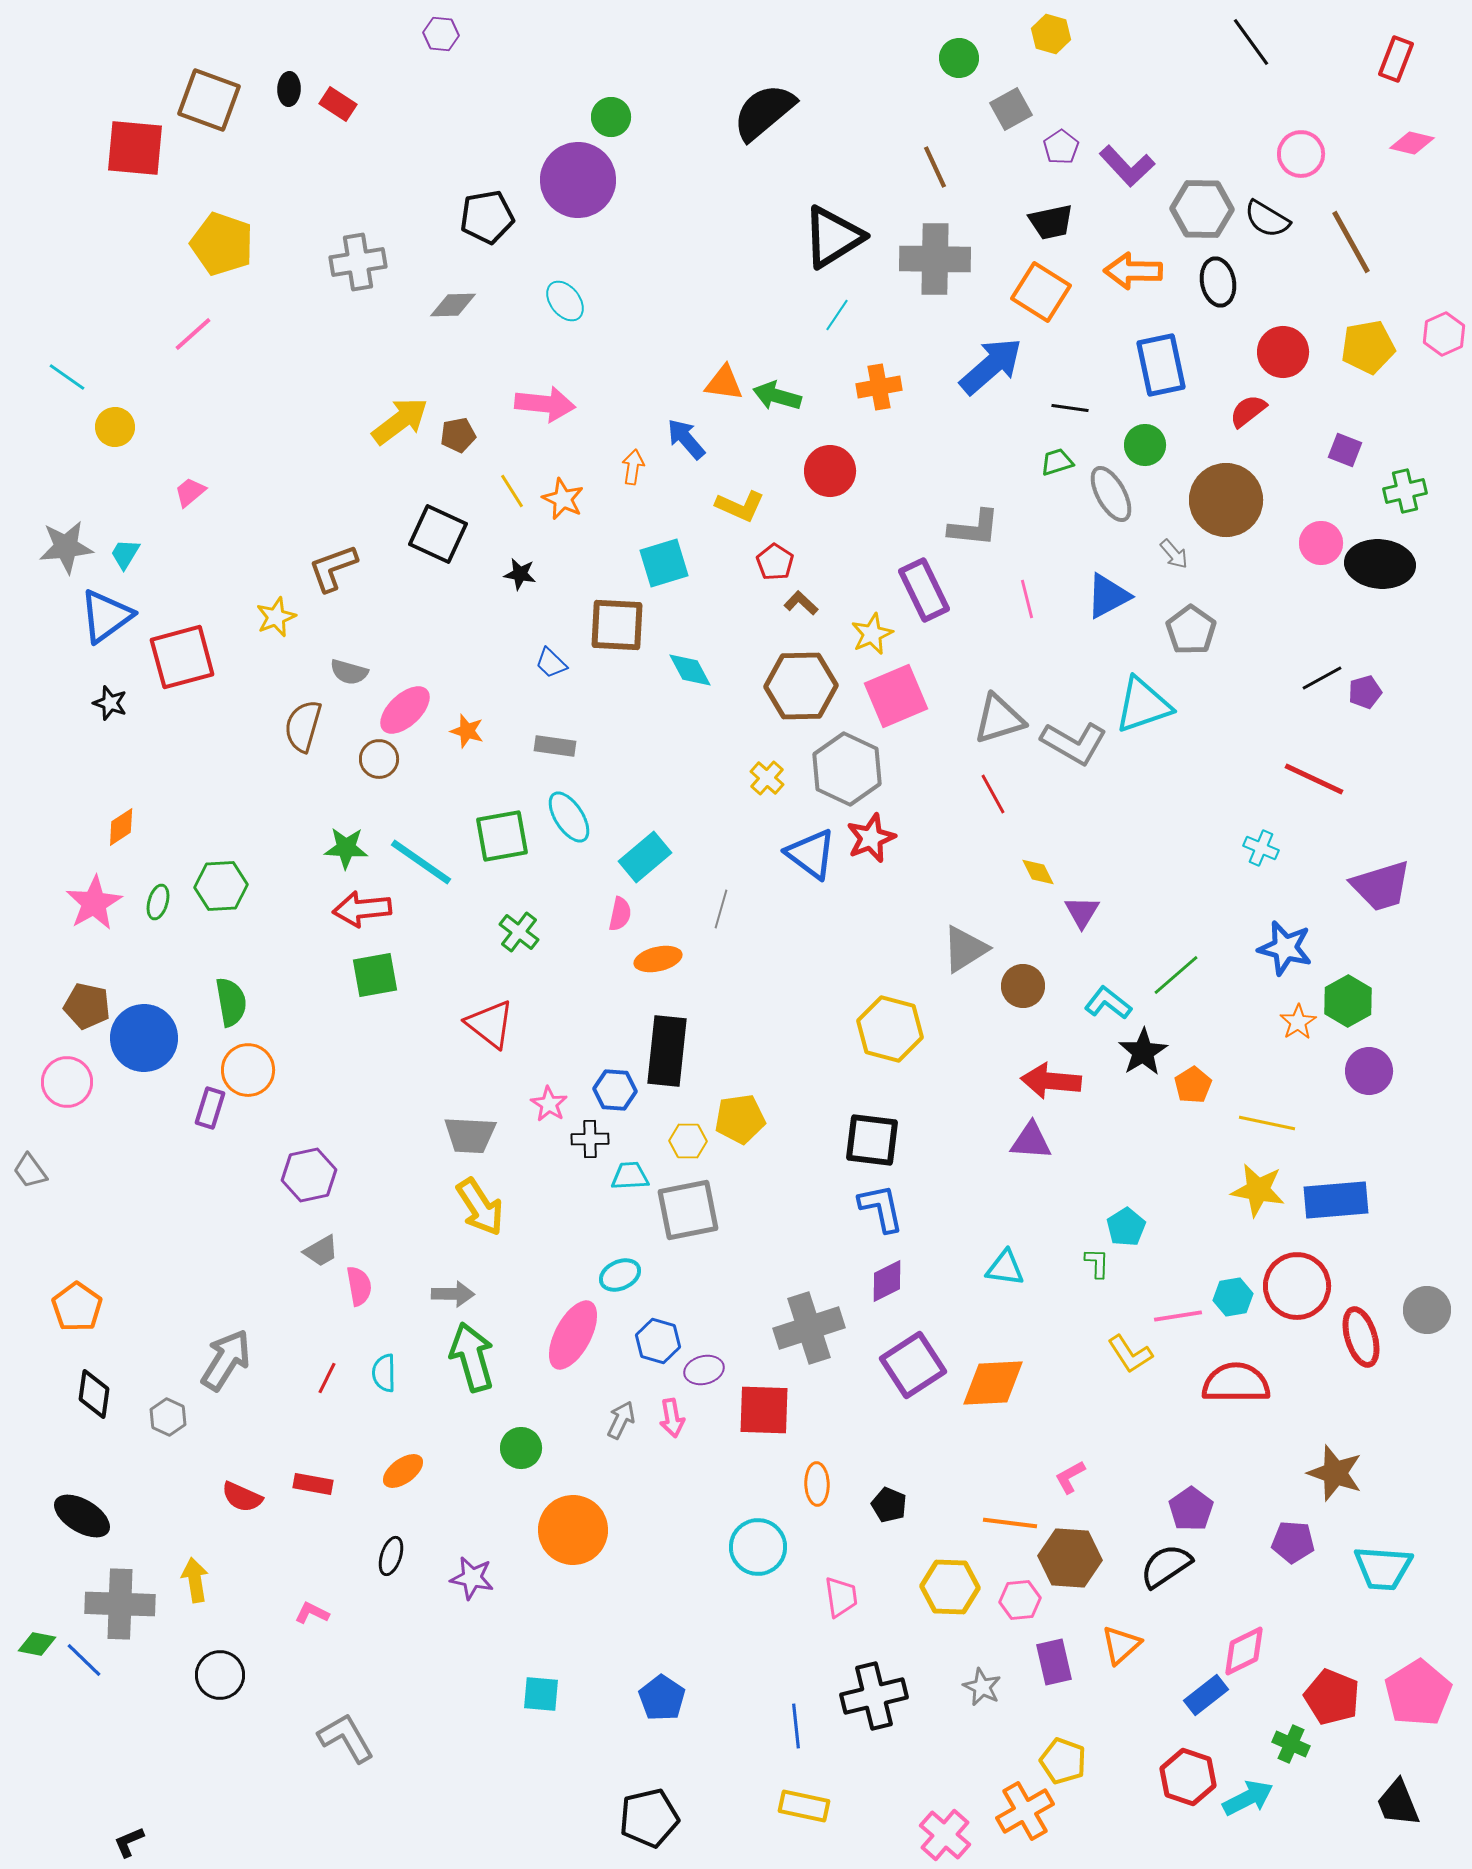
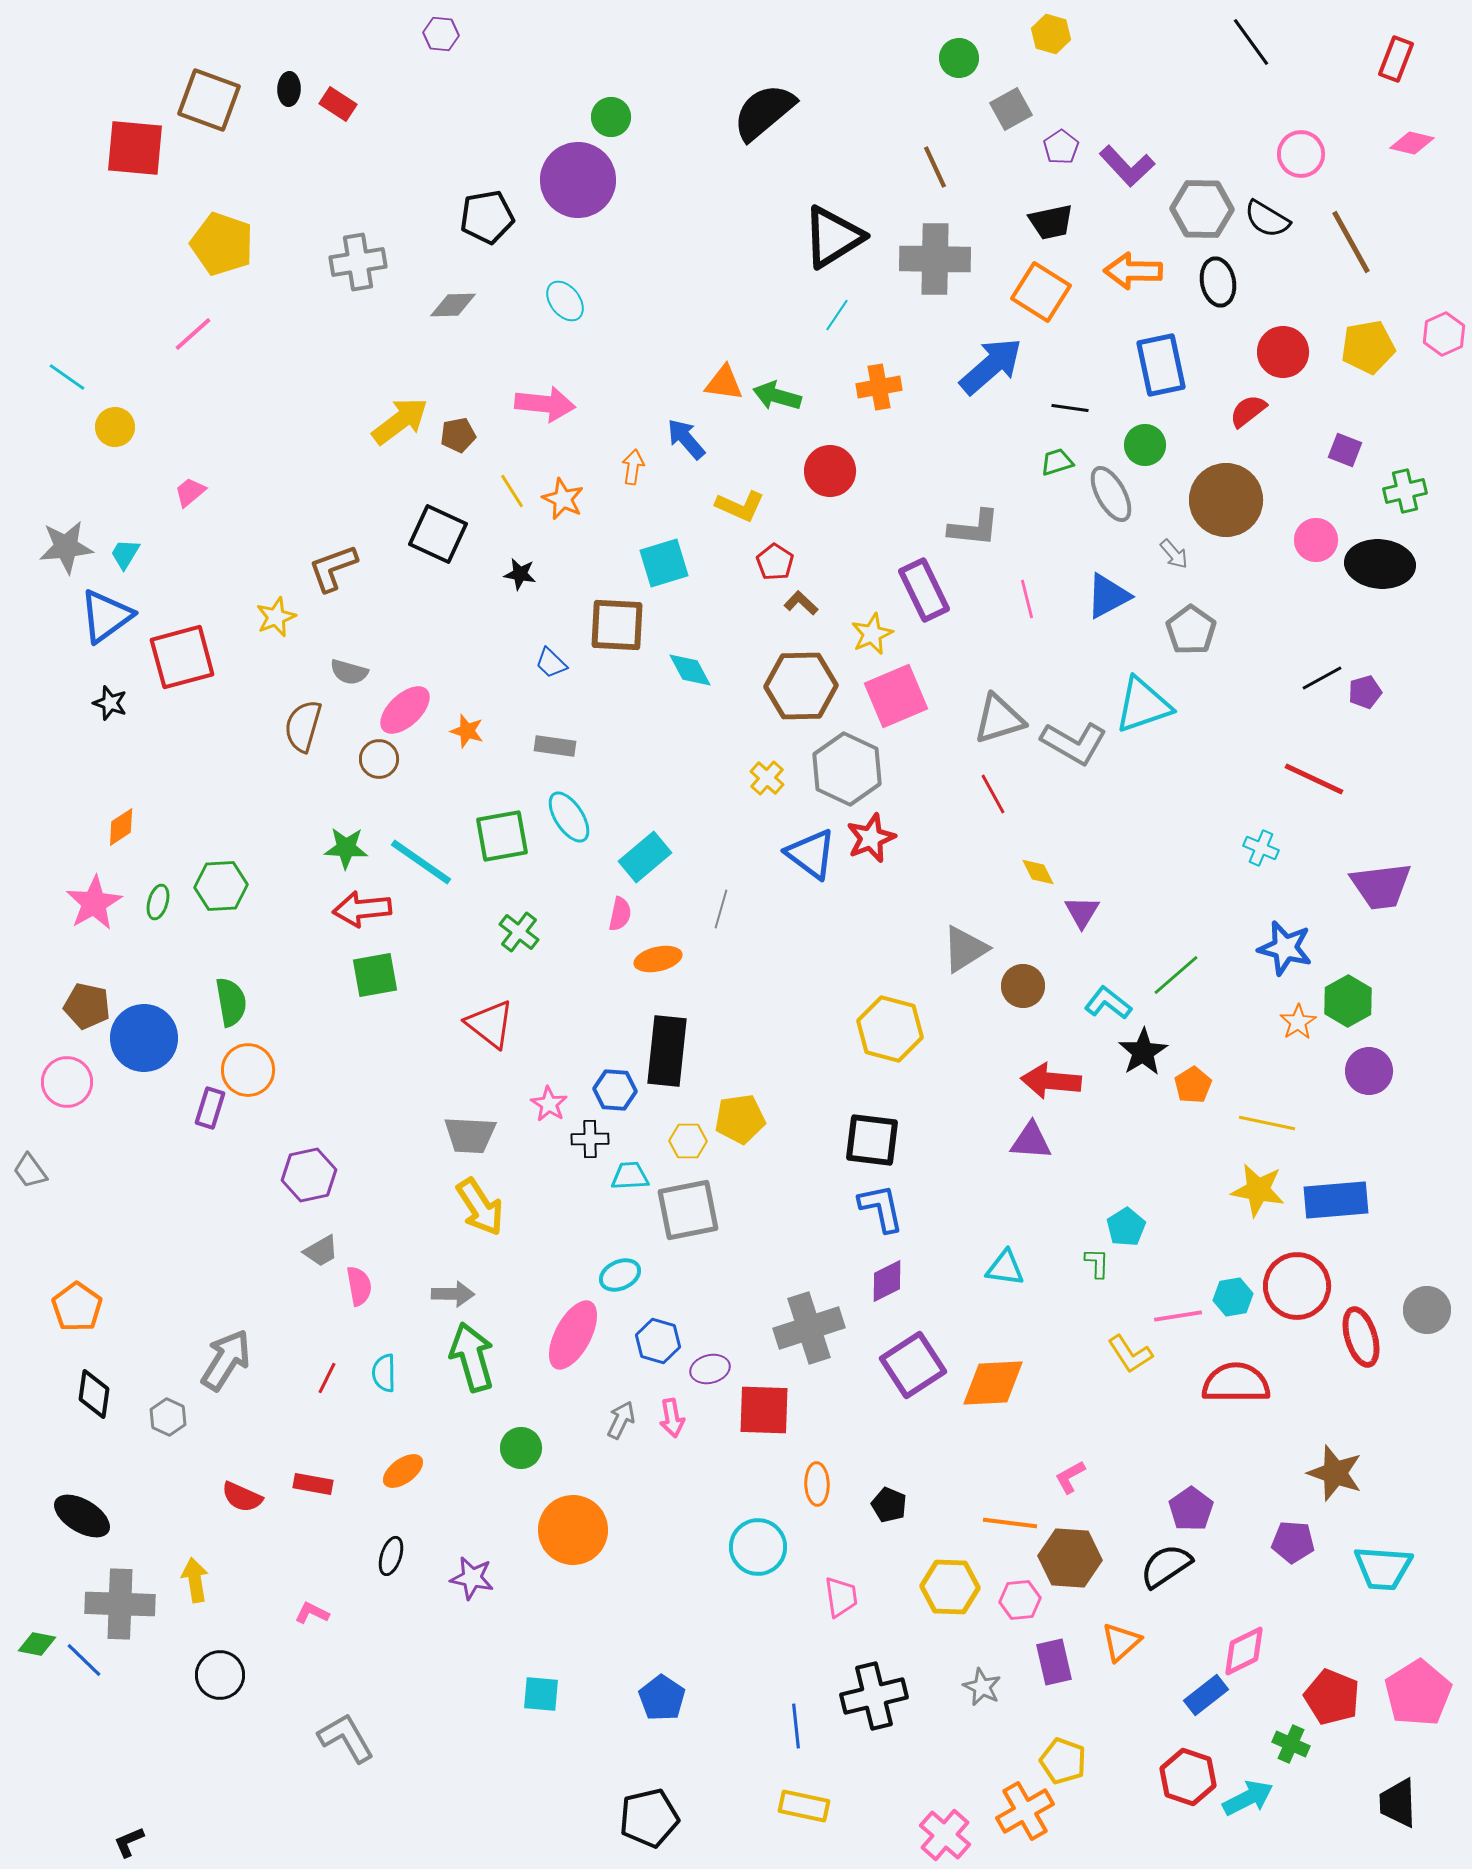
pink circle at (1321, 543): moved 5 px left, 3 px up
purple trapezoid at (1381, 886): rotated 10 degrees clockwise
purple ellipse at (704, 1370): moved 6 px right, 1 px up
orange triangle at (1121, 1645): moved 3 px up
black trapezoid at (1398, 1803): rotated 20 degrees clockwise
